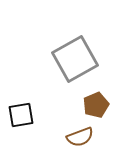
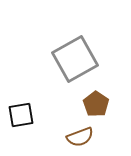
brown pentagon: moved 1 px up; rotated 15 degrees counterclockwise
